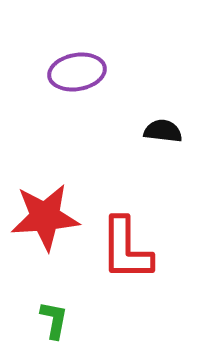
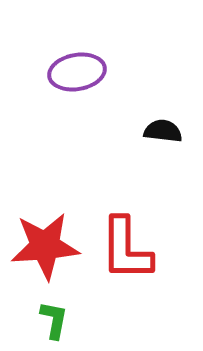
red star: moved 29 px down
